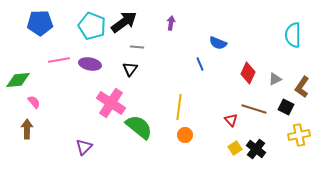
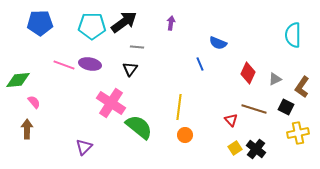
cyan pentagon: rotated 20 degrees counterclockwise
pink line: moved 5 px right, 5 px down; rotated 30 degrees clockwise
yellow cross: moved 1 px left, 2 px up
